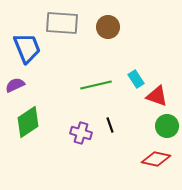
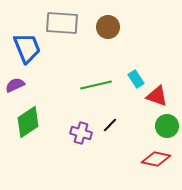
black line: rotated 63 degrees clockwise
